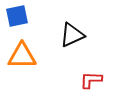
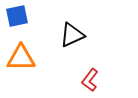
orange triangle: moved 1 px left, 2 px down
red L-shape: moved 1 px left; rotated 55 degrees counterclockwise
